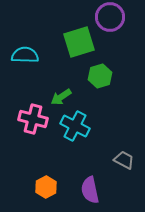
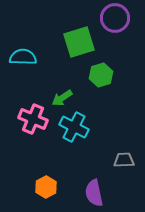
purple circle: moved 5 px right, 1 px down
cyan semicircle: moved 2 px left, 2 px down
green hexagon: moved 1 px right, 1 px up
green arrow: moved 1 px right, 1 px down
pink cross: rotated 8 degrees clockwise
cyan cross: moved 1 px left, 1 px down
gray trapezoid: rotated 30 degrees counterclockwise
purple semicircle: moved 4 px right, 3 px down
